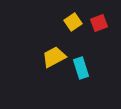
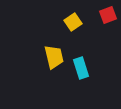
red square: moved 9 px right, 8 px up
yellow trapezoid: rotated 105 degrees clockwise
